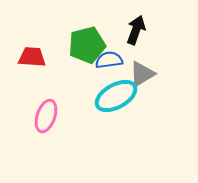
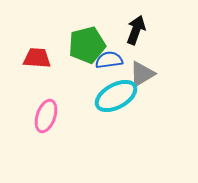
red trapezoid: moved 5 px right, 1 px down
